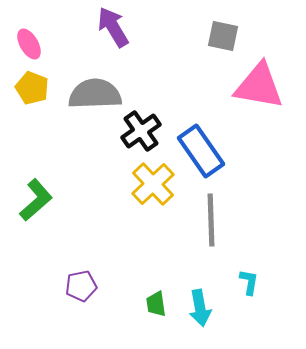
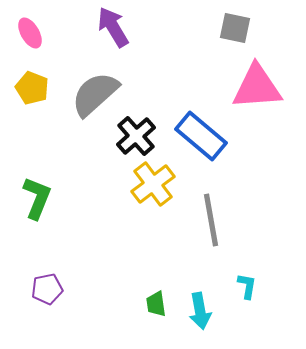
gray square: moved 12 px right, 8 px up
pink ellipse: moved 1 px right, 11 px up
pink triangle: moved 2 px left, 1 px down; rotated 14 degrees counterclockwise
gray semicircle: rotated 40 degrees counterclockwise
black cross: moved 5 px left, 5 px down; rotated 6 degrees counterclockwise
blue rectangle: moved 15 px up; rotated 15 degrees counterclockwise
yellow cross: rotated 6 degrees clockwise
green L-shape: moved 1 px right, 2 px up; rotated 27 degrees counterclockwise
gray line: rotated 8 degrees counterclockwise
cyan L-shape: moved 2 px left, 4 px down
purple pentagon: moved 34 px left, 3 px down
cyan arrow: moved 3 px down
